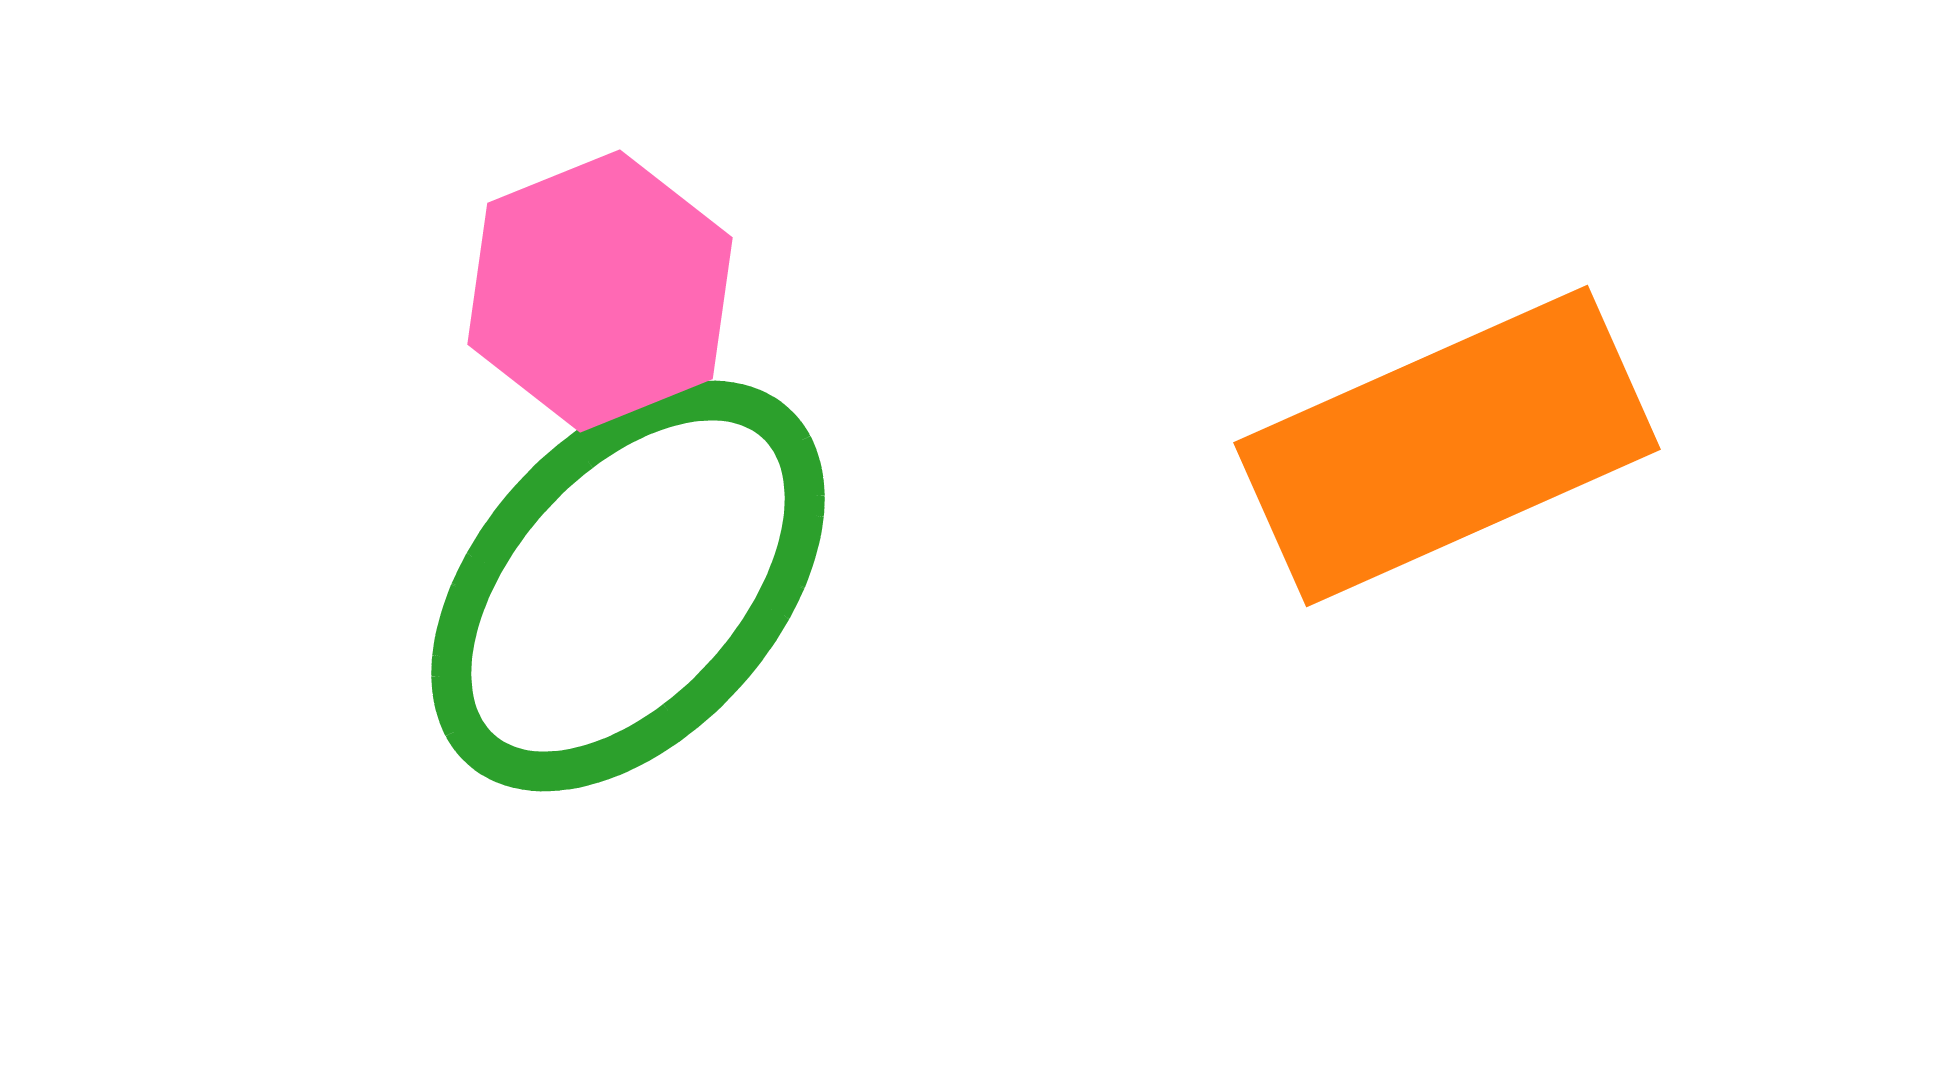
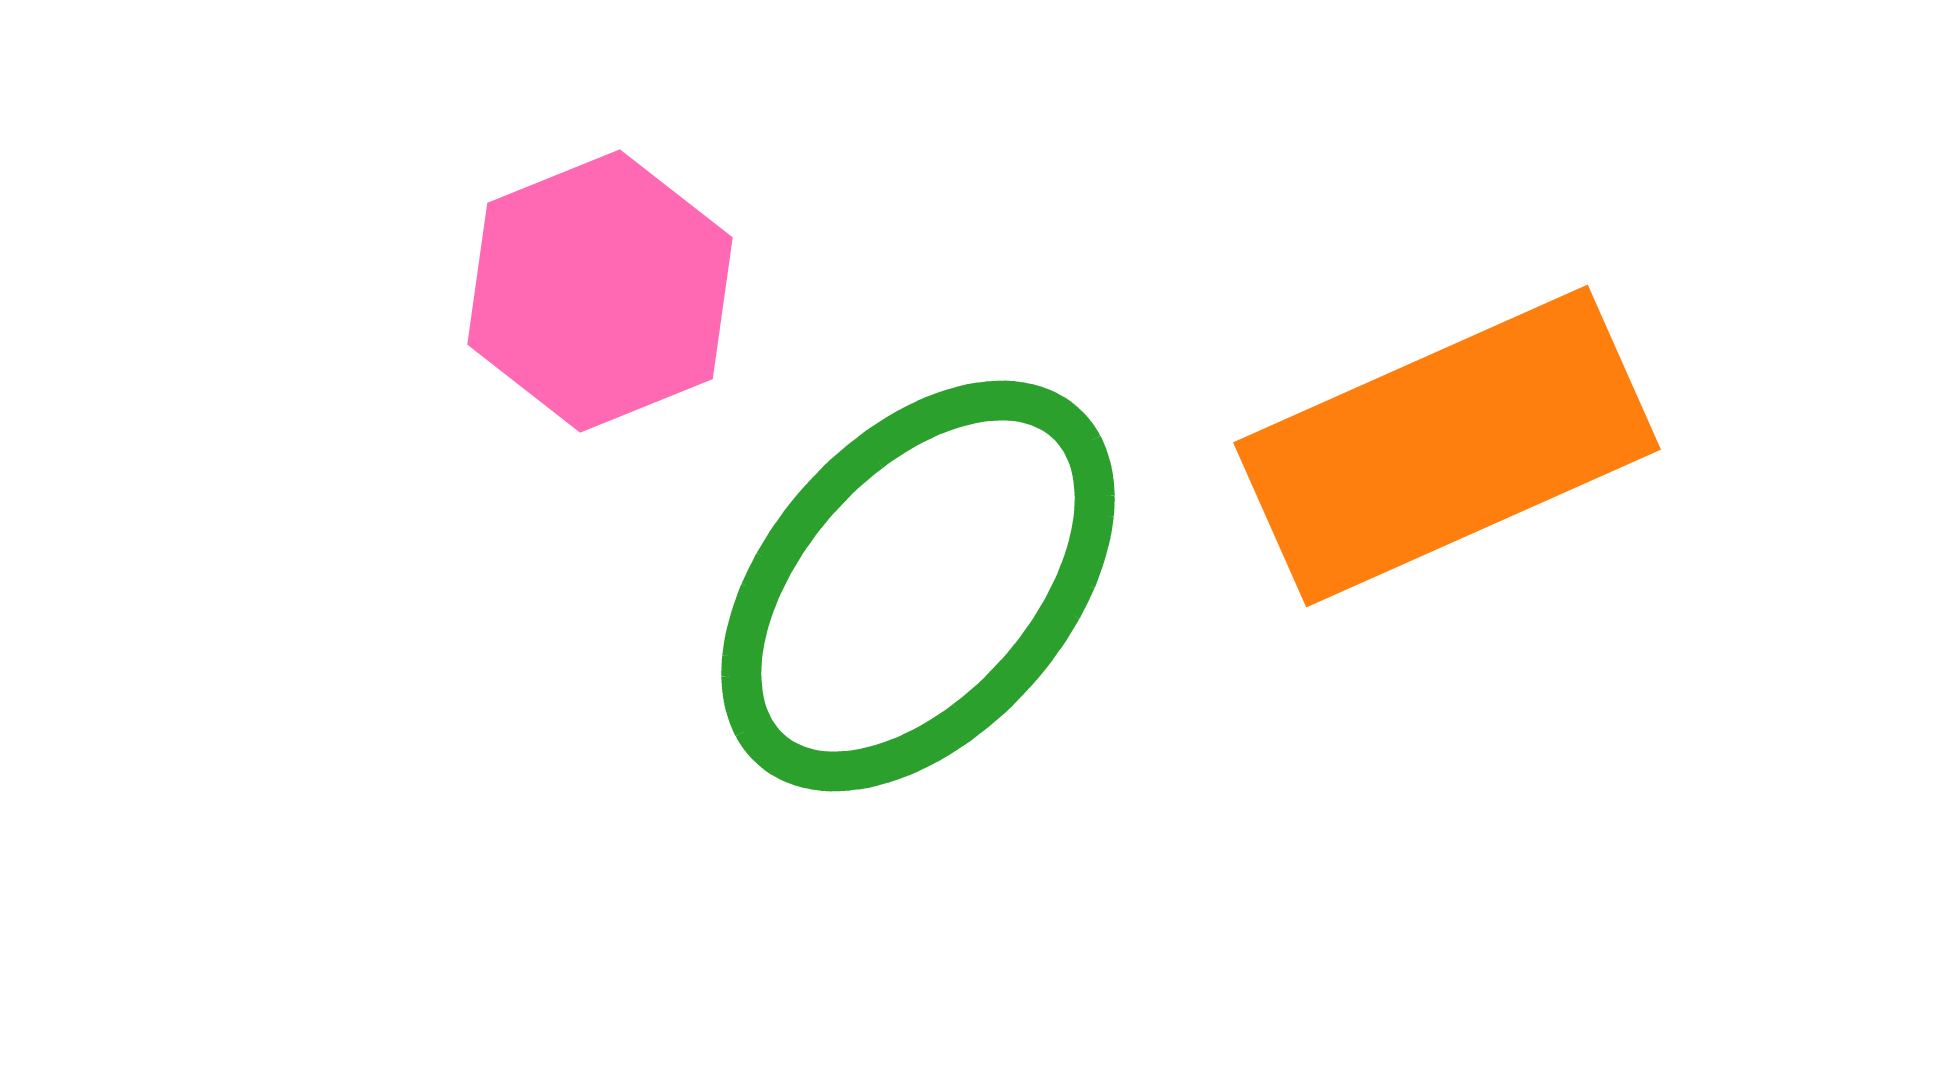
green ellipse: moved 290 px right
